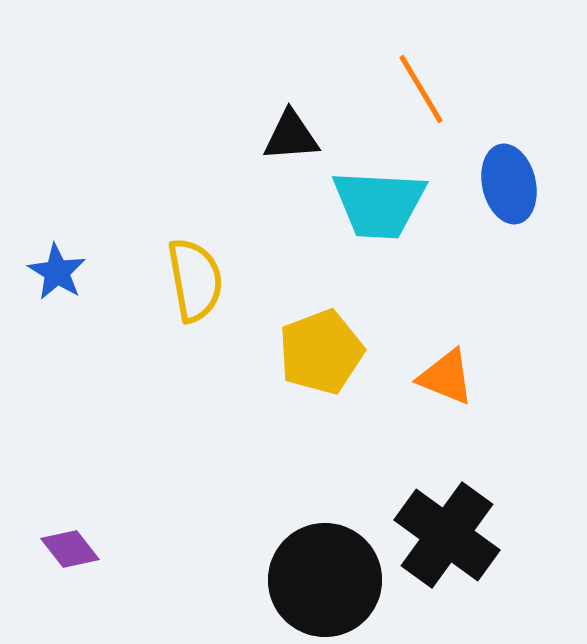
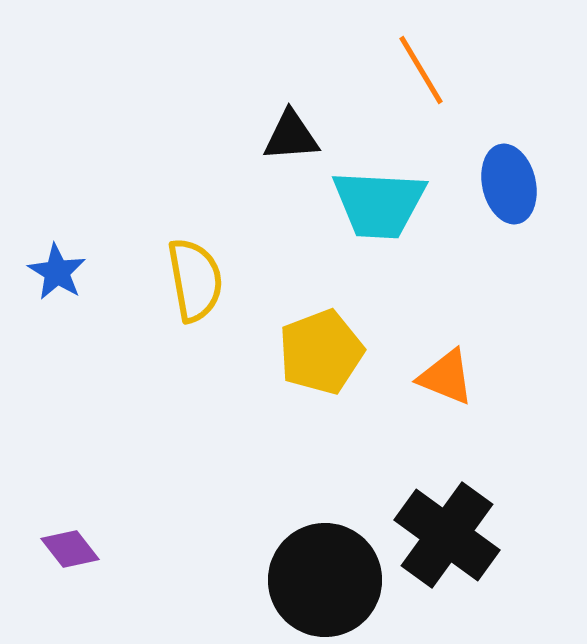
orange line: moved 19 px up
